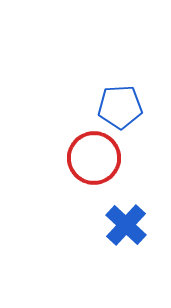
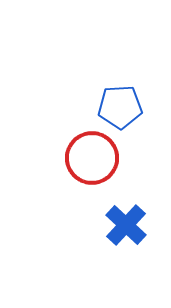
red circle: moved 2 px left
